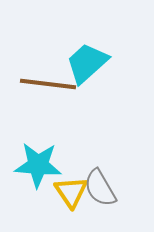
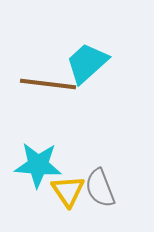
gray semicircle: rotated 9 degrees clockwise
yellow triangle: moved 3 px left, 1 px up
